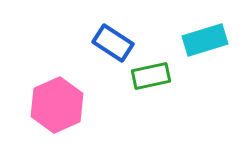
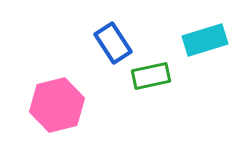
blue rectangle: rotated 24 degrees clockwise
pink hexagon: rotated 10 degrees clockwise
